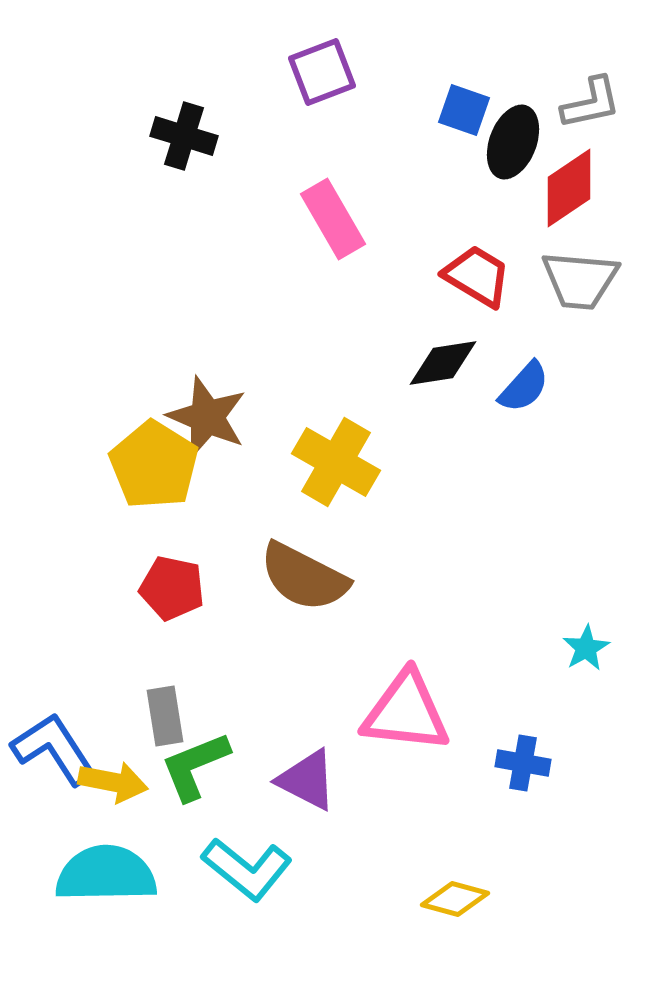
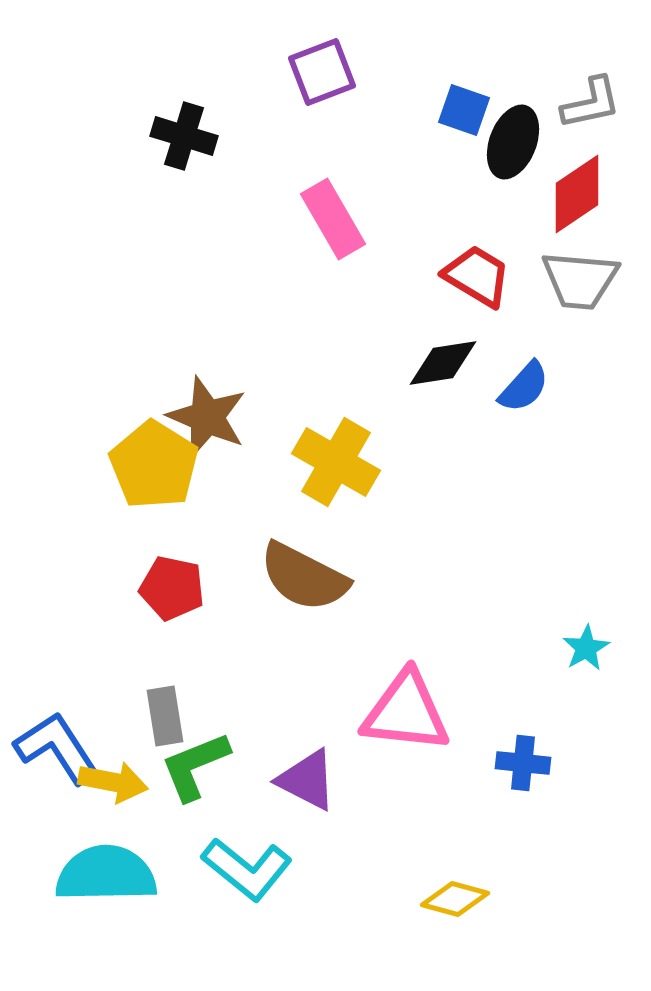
red diamond: moved 8 px right, 6 px down
blue L-shape: moved 3 px right, 1 px up
blue cross: rotated 4 degrees counterclockwise
